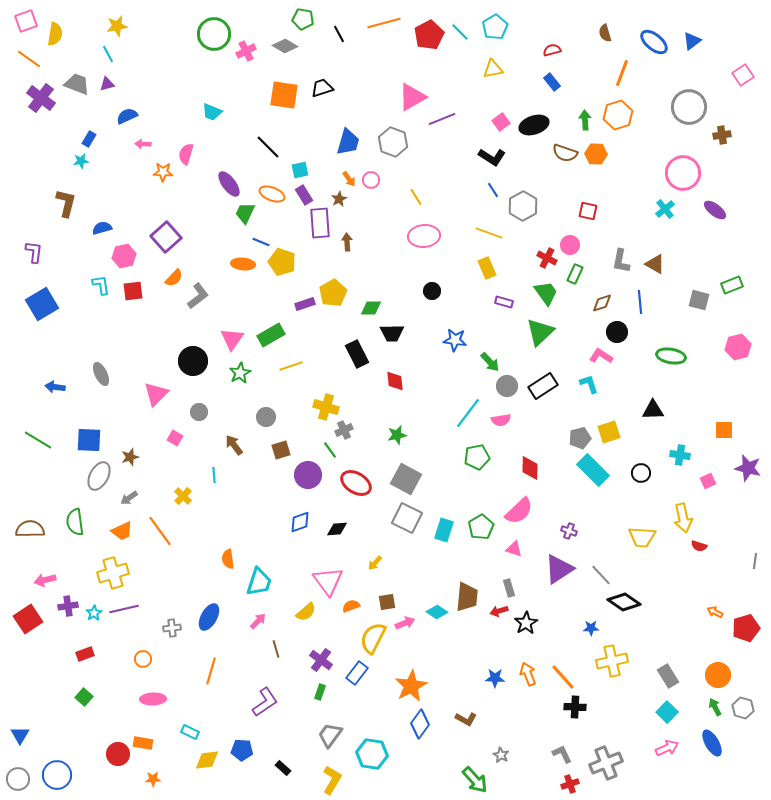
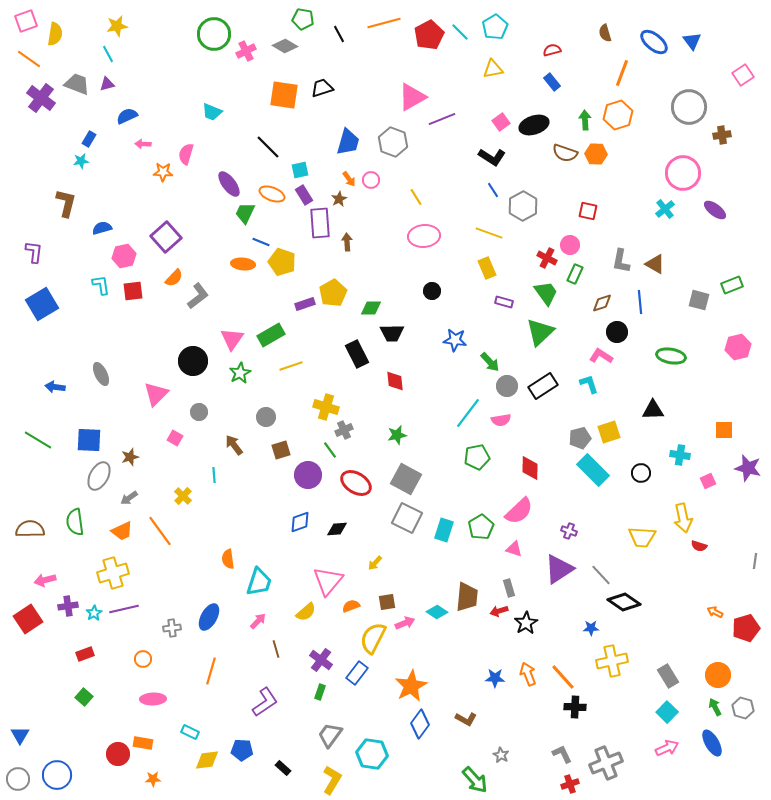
blue triangle at (692, 41): rotated 30 degrees counterclockwise
pink triangle at (328, 581): rotated 16 degrees clockwise
